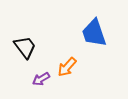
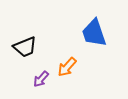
black trapezoid: rotated 105 degrees clockwise
purple arrow: rotated 18 degrees counterclockwise
